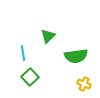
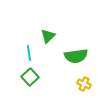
cyan line: moved 6 px right
